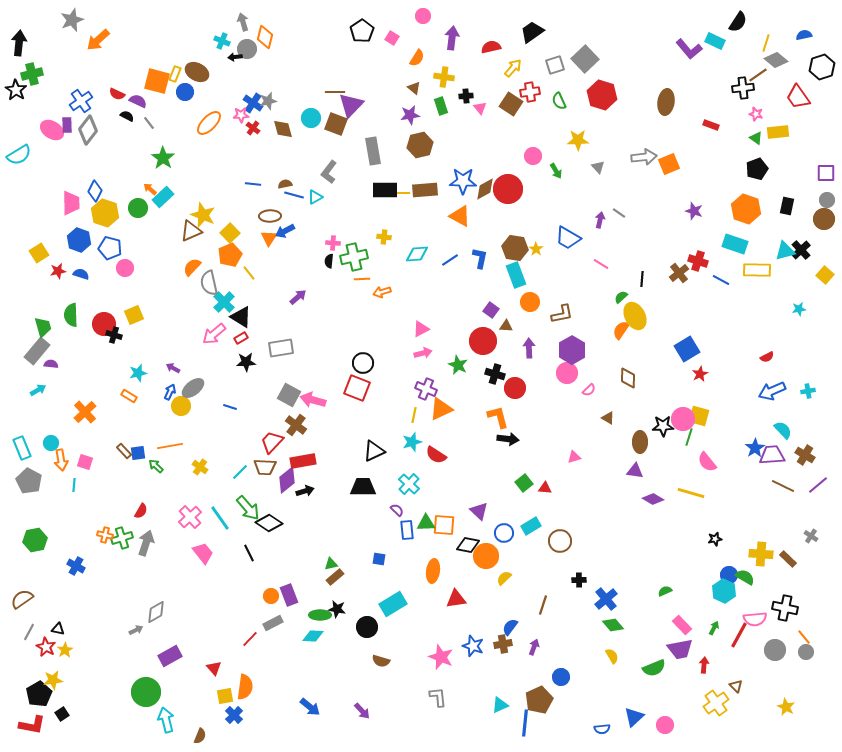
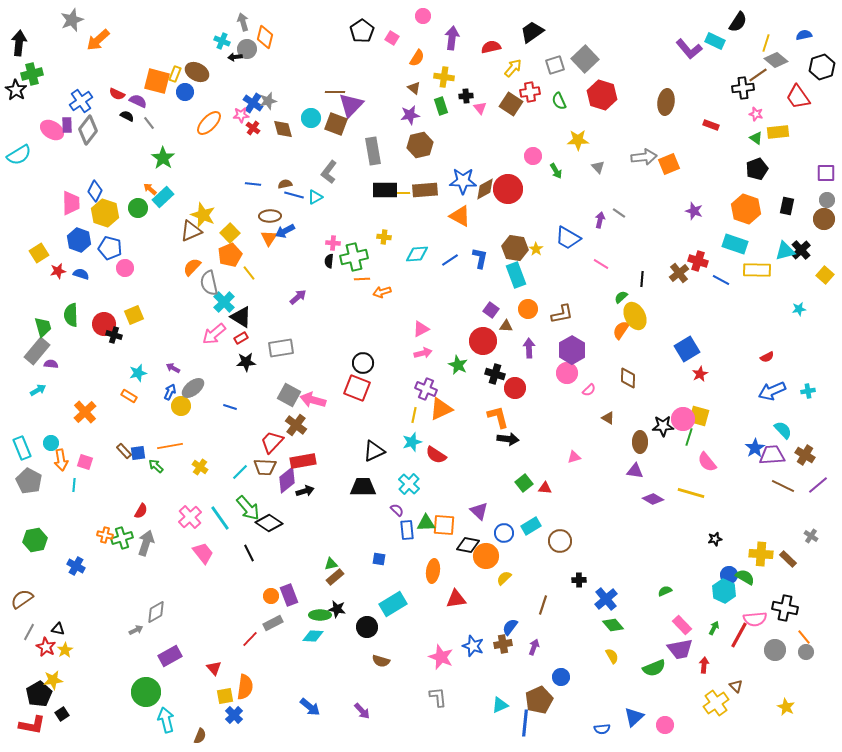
orange circle at (530, 302): moved 2 px left, 7 px down
